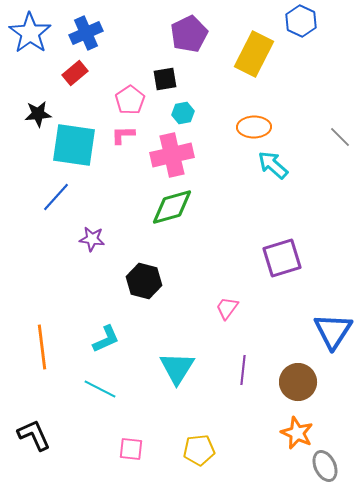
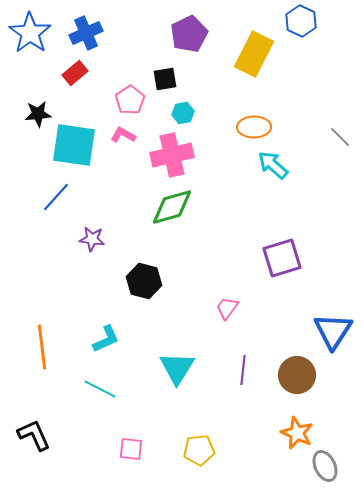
pink L-shape: rotated 30 degrees clockwise
brown circle: moved 1 px left, 7 px up
